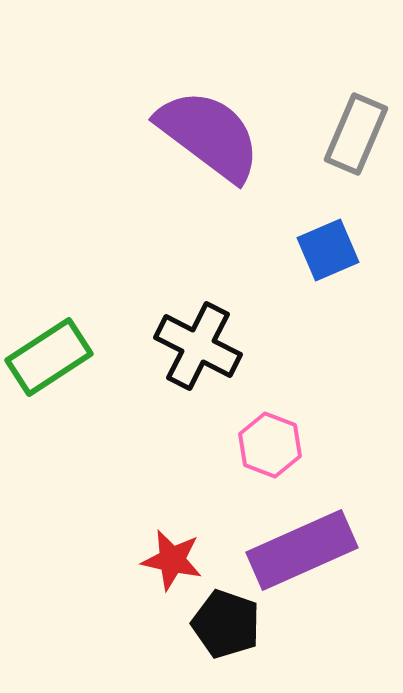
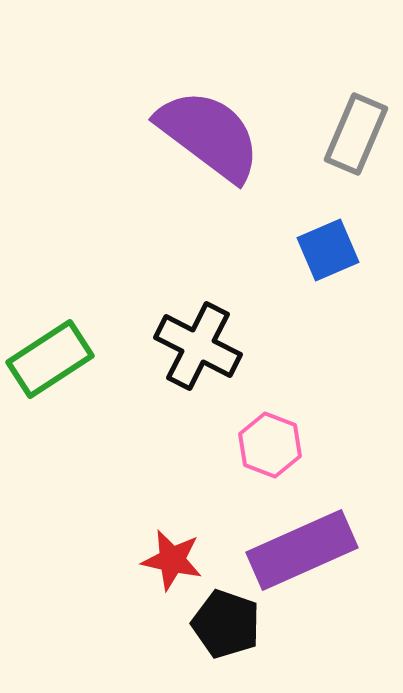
green rectangle: moved 1 px right, 2 px down
